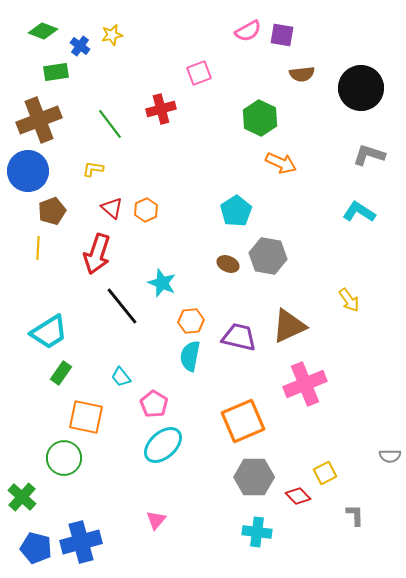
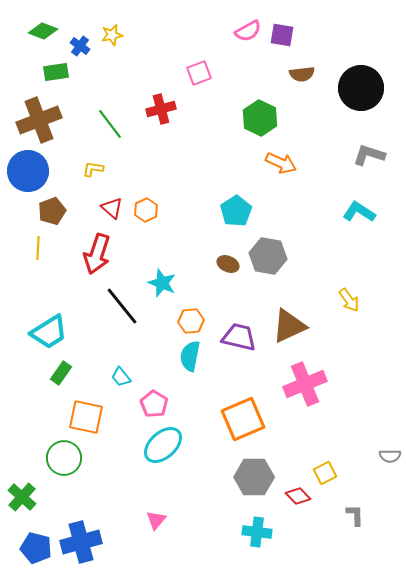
orange square at (243, 421): moved 2 px up
